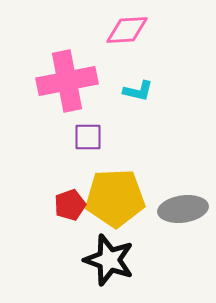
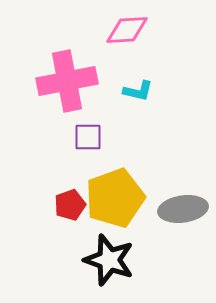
yellow pentagon: rotated 18 degrees counterclockwise
